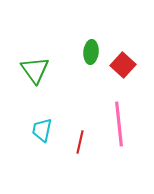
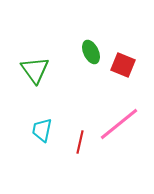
green ellipse: rotated 30 degrees counterclockwise
red square: rotated 20 degrees counterclockwise
pink line: rotated 57 degrees clockwise
